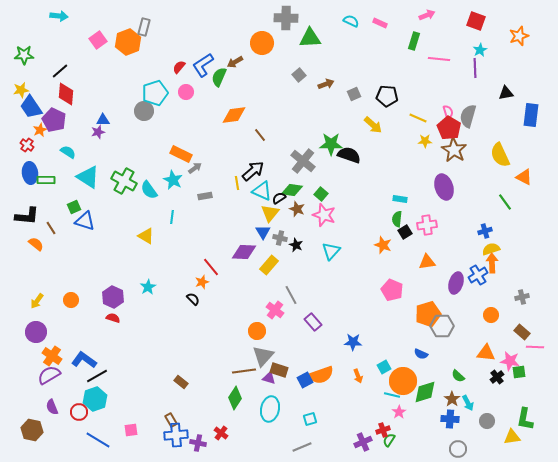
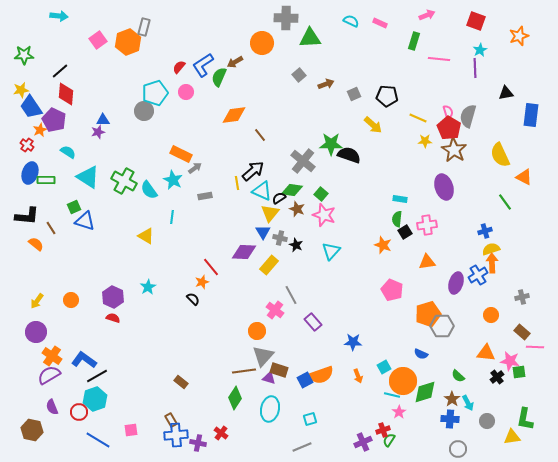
blue ellipse at (30, 173): rotated 25 degrees clockwise
